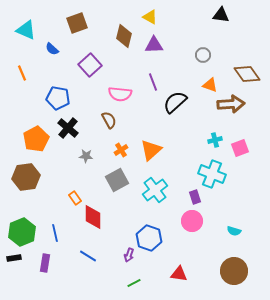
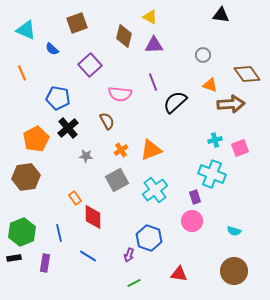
brown semicircle at (109, 120): moved 2 px left, 1 px down
black cross at (68, 128): rotated 10 degrees clockwise
orange triangle at (151, 150): rotated 20 degrees clockwise
blue line at (55, 233): moved 4 px right
